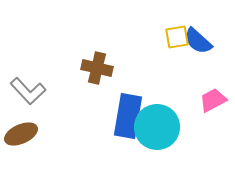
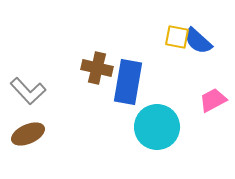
yellow square: rotated 20 degrees clockwise
blue rectangle: moved 34 px up
brown ellipse: moved 7 px right
